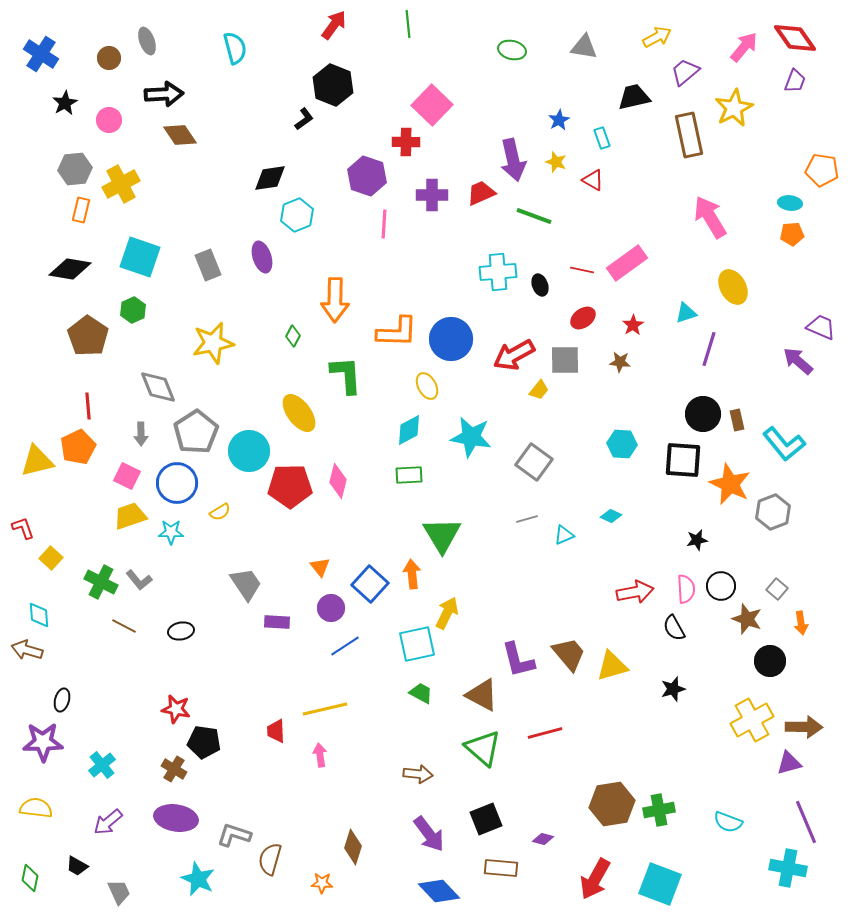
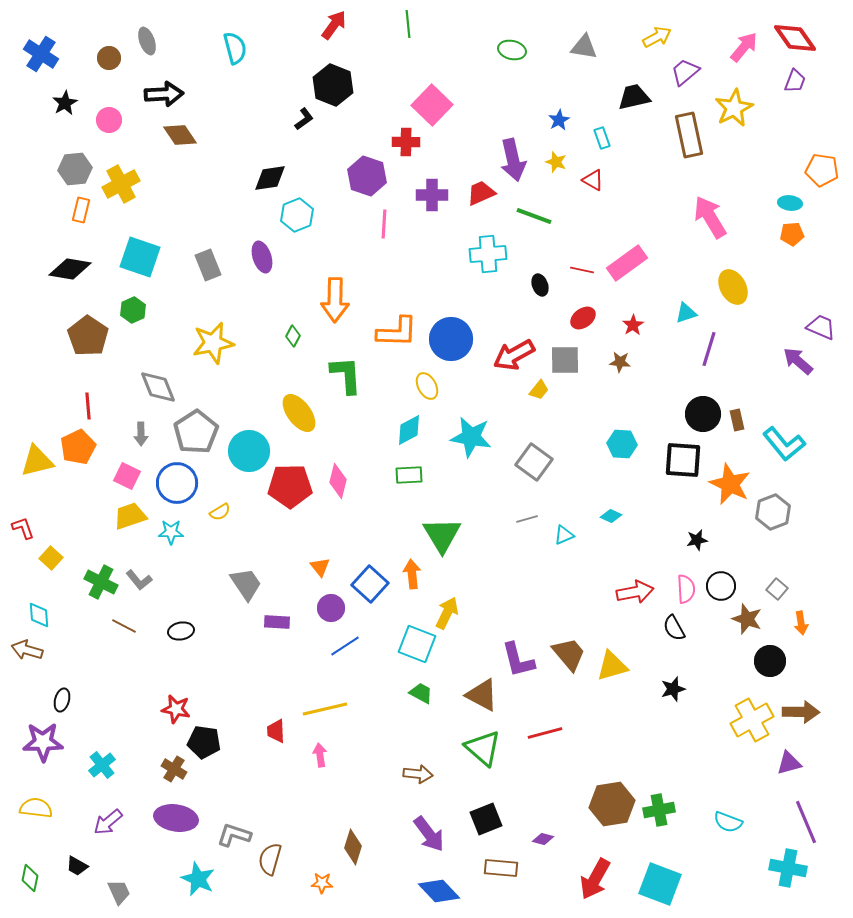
cyan cross at (498, 272): moved 10 px left, 18 px up
cyan square at (417, 644): rotated 33 degrees clockwise
brown arrow at (804, 727): moved 3 px left, 15 px up
